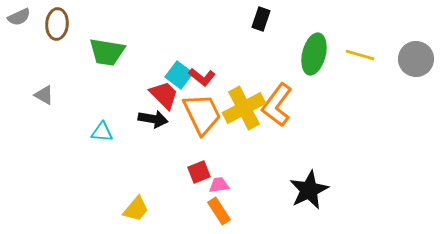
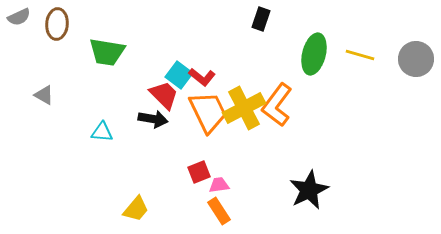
orange trapezoid: moved 6 px right, 2 px up
